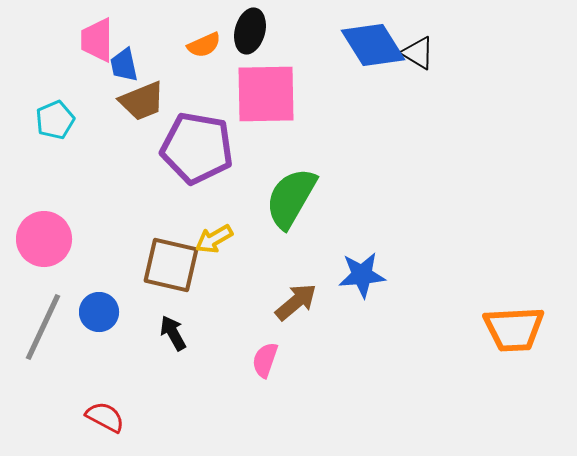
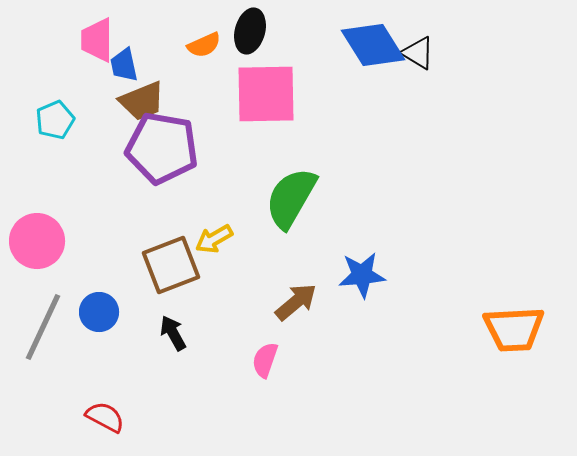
purple pentagon: moved 35 px left
pink circle: moved 7 px left, 2 px down
brown square: rotated 34 degrees counterclockwise
